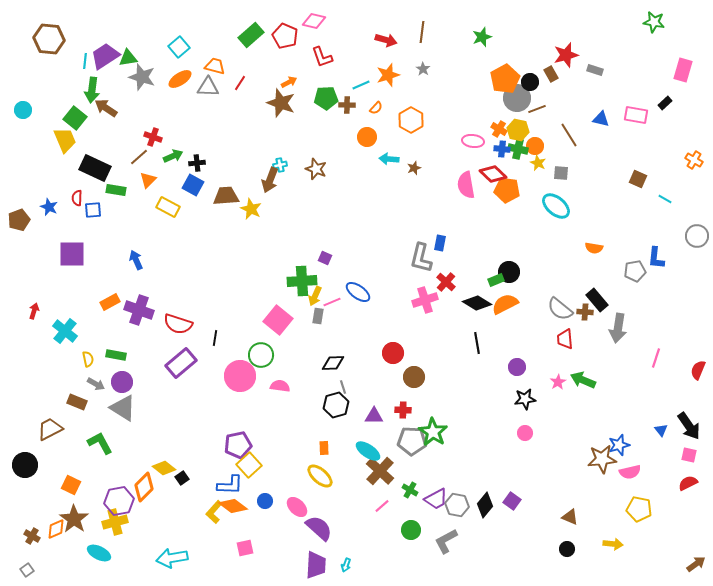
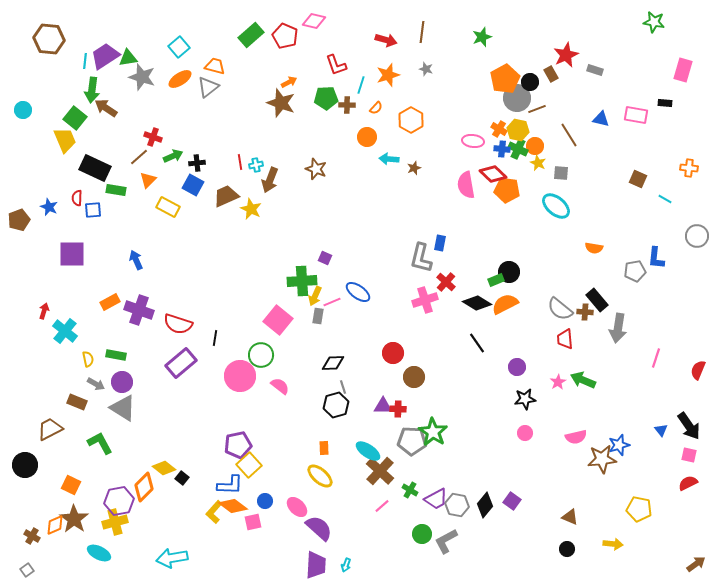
red star at (566, 55): rotated 10 degrees counterclockwise
red L-shape at (322, 57): moved 14 px right, 8 px down
gray star at (423, 69): moved 3 px right; rotated 16 degrees counterclockwise
red line at (240, 83): moved 79 px down; rotated 42 degrees counterclockwise
cyan line at (361, 85): rotated 48 degrees counterclockwise
gray triangle at (208, 87): rotated 40 degrees counterclockwise
black rectangle at (665, 103): rotated 48 degrees clockwise
green cross at (518, 149): rotated 12 degrees clockwise
orange cross at (694, 160): moved 5 px left, 8 px down; rotated 24 degrees counterclockwise
cyan cross at (280, 165): moved 24 px left
brown trapezoid at (226, 196): rotated 20 degrees counterclockwise
red arrow at (34, 311): moved 10 px right
black line at (477, 343): rotated 25 degrees counterclockwise
pink semicircle at (280, 386): rotated 30 degrees clockwise
red cross at (403, 410): moved 5 px left, 1 px up
purple triangle at (374, 416): moved 9 px right, 10 px up
pink semicircle at (630, 472): moved 54 px left, 35 px up
black square at (182, 478): rotated 16 degrees counterclockwise
orange diamond at (56, 529): moved 1 px left, 4 px up
green circle at (411, 530): moved 11 px right, 4 px down
pink square at (245, 548): moved 8 px right, 26 px up
